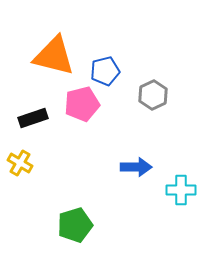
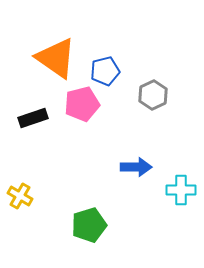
orange triangle: moved 2 px right, 2 px down; rotated 21 degrees clockwise
yellow cross: moved 33 px down
green pentagon: moved 14 px right
